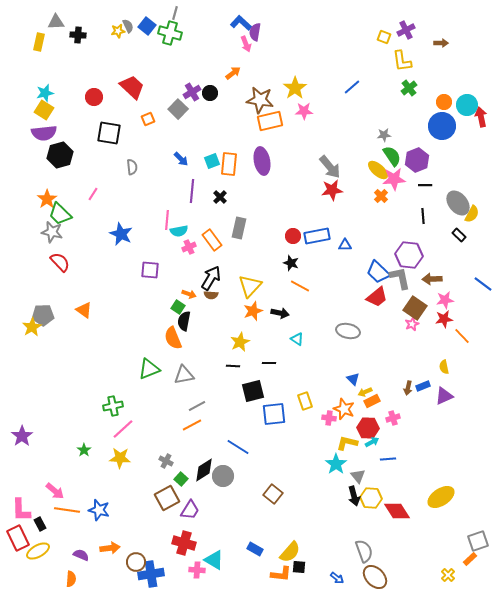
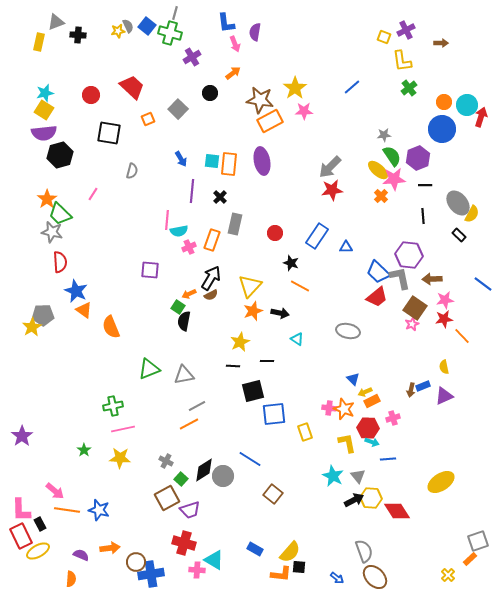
gray triangle at (56, 22): rotated 18 degrees counterclockwise
blue L-shape at (241, 23): moved 15 px left; rotated 140 degrees counterclockwise
pink arrow at (246, 44): moved 11 px left
purple cross at (192, 92): moved 35 px up
red circle at (94, 97): moved 3 px left, 2 px up
red arrow at (481, 117): rotated 30 degrees clockwise
orange rectangle at (270, 121): rotated 15 degrees counterclockwise
blue circle at (442, 126): moved 3 px down
blue arrow at (181, 159): rotated 14 degrees clockwise
purple hexagon at (417, 160): moved 1 px right, 2 px up
cyan square at (212, 161): rotated 28 degrees clockwise
gray semicircle at (132, 167): moved 4 px down; rotated 21 degrees clockwise
gray arrow at (330, 167): rotated 85 degrees clockwise
gray rectangle at (239, 228): moved 4 px left, 4 px up
blue star at (121, 234): moved 45 px left, 57 px down
red circle at (293, 236): moved 18 px left, 3 px up
blue rectangle at (317, 236): rotated 45 degrees counterclockwise
orange rectangle at (212, 240): rotated 55 degrees clockwise
blue triangle at (345, 245): moved 1 px right, 2 px down
red semicircle at (60, 262): rotated 40 degrees clockwise
orange arrow at (189, 294): rotated 136 degrees clockwise
brown semicircle at (211, 295): rotated 32 degrees counterclockwise
orange semicircle at (173, 338): moved 62 px left, 11 px up
black line at (269, 363): moved 2 px left, 2 px up
brown arrow at (408, 388): moved 3 px right, 2 px down
yellow rectangle at (305, 401): moved 31 px down
pink cross at (329, 418): moved 10 px up
orange line at (192, 425): moved 3 px left, 1 px up
pink line at (123, 429): rotated 30 degrees clockwise
cyan arrow at (372, 442): rotated 48 degrees clockwise
yellow L-shape at (347, 443): rotated 65 degrees clockwise
blue line at (238, 447): moved 12 px right, 12 px down
cyan star at (336, 464): moved 3 px left, 12 px down; rotated 10 degrees counterclockwise
black arrow at (354, 496): moved 4 px down; rotated 102 degrees counterclockwise
yellow ellipse at (441, 497): moved 15 px up
purple trapezoid at (190, 510): rotated 40 degrees clockwise
red rectangle at (18, 538): moved 3 px right, 2 px up
